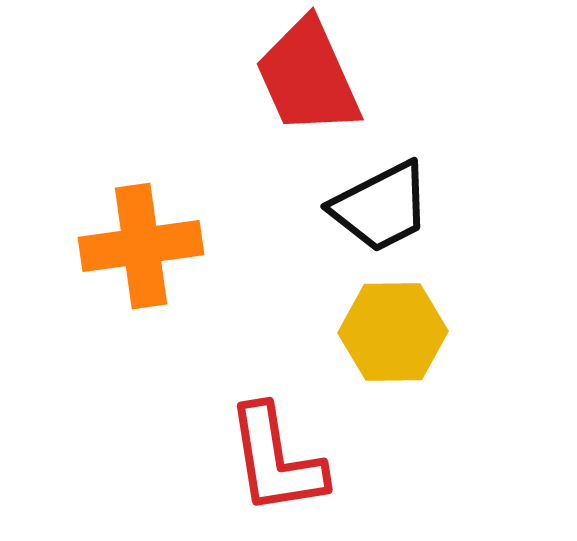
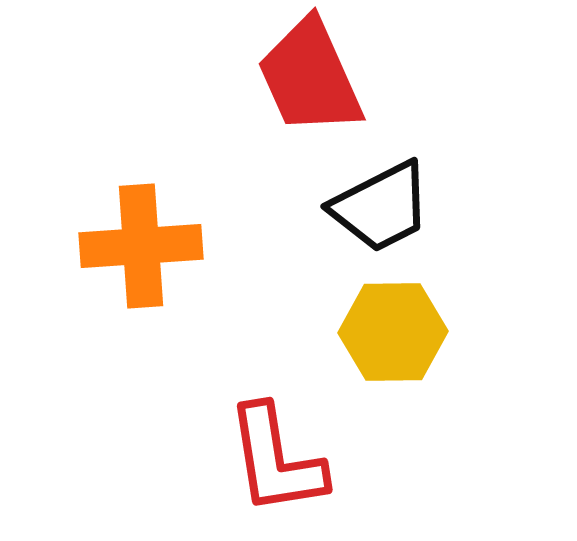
red trapezoid: moved 2 px right
orange cross: rotated 4 degrees clockwise
